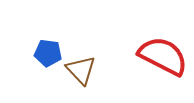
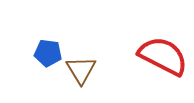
brown triangle: rotated 12 degrees clockwise
